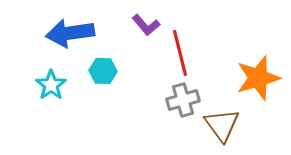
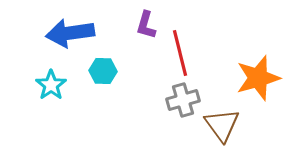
purple L-shape: rotated 56 degrees clockwise
